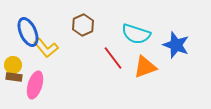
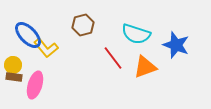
brown hexagon: rotated 10 degrees clockwise
blue ellipse: moved 3 px down; rotated 20 degrees counterclockwise
